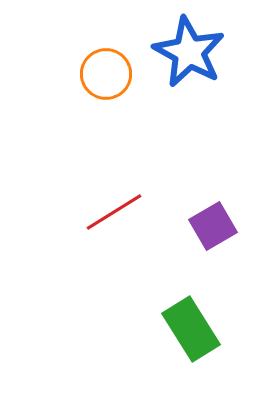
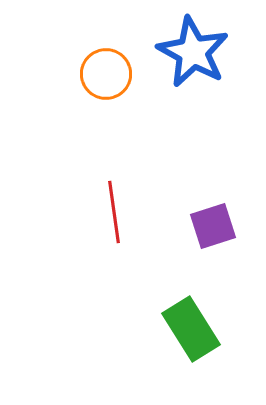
blue star: moved 4 px right
red line: rotated 66 degrees counterclockwise
purple square: rotated 12 degrees clockwise
